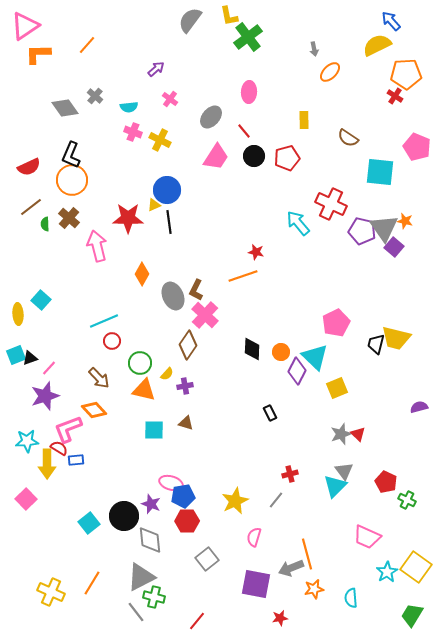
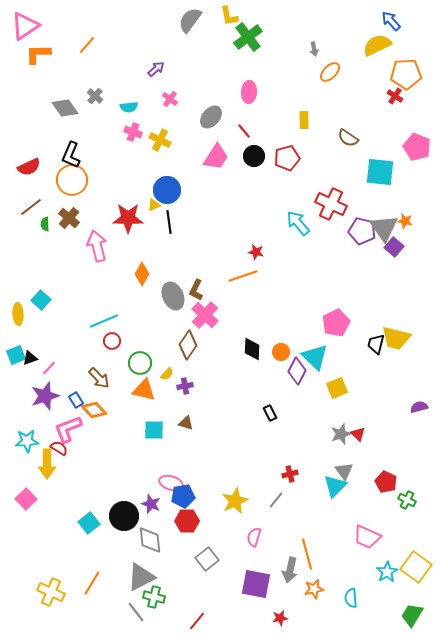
blue rectangle at (76, 460): moved 60 px up; rotated 63 degrees clockwise
gray arrow at (291, 568): moved 1 px left, 2 px down; rotated 55 degrees counterclockwise
